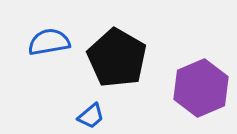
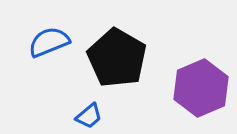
blue semicircle: rotated 12 degrees counterclockwise
blue trapezoid: moved 2 px left
